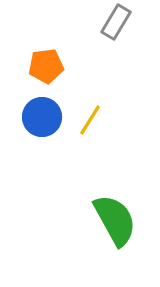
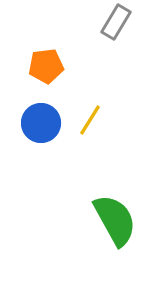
blue circle: moved 1 px left, 6 px down
